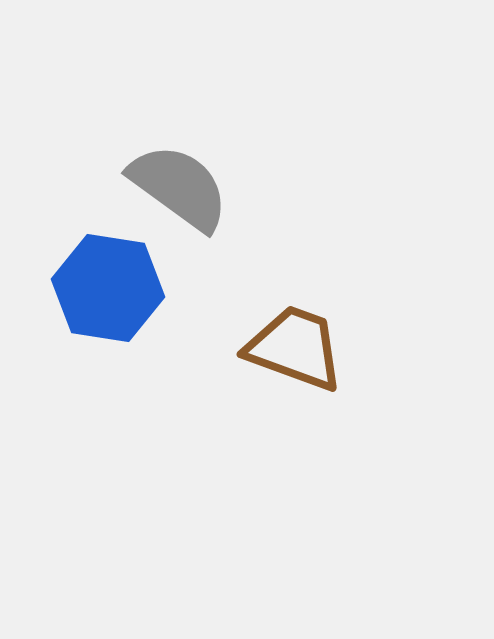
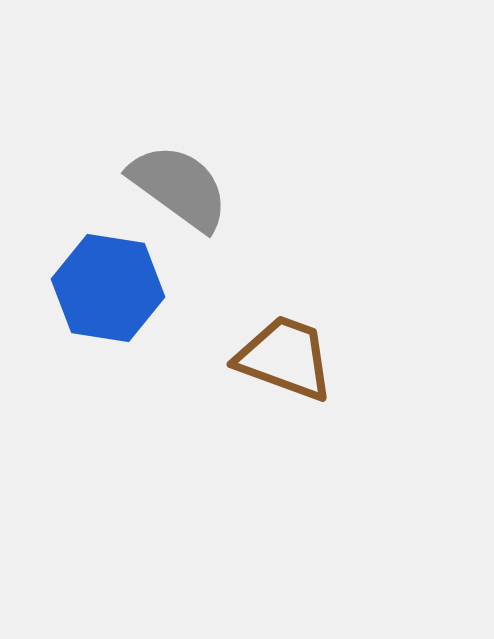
brown trapezoid: moved 10 px left, 10 px down
